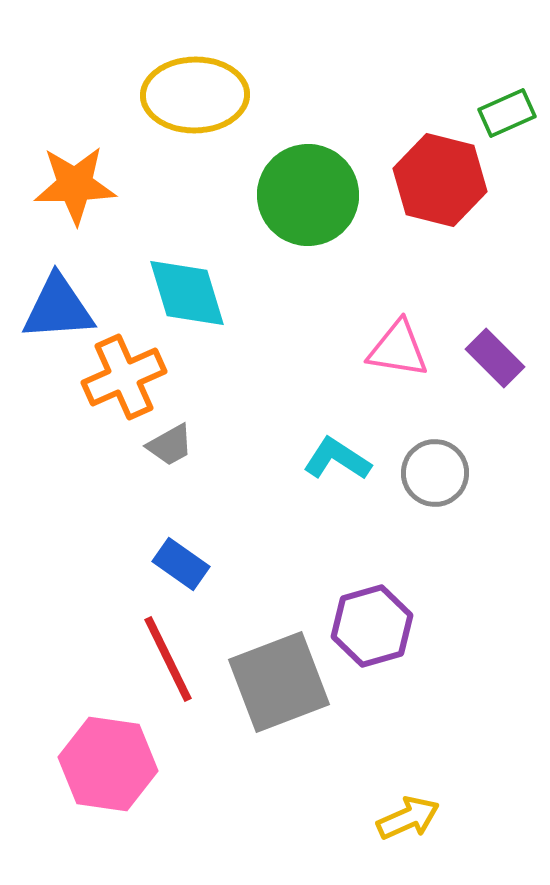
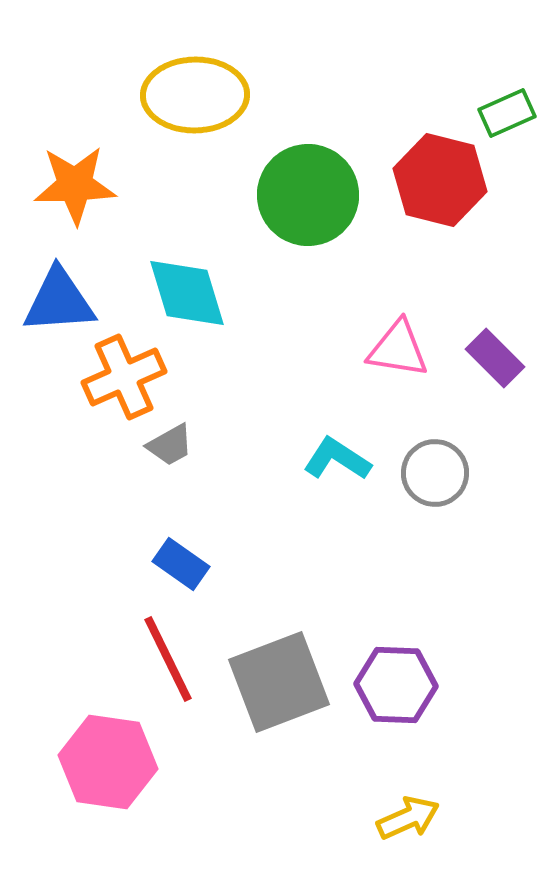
blue triangle: moved 1 px right, 7 px up
purple hexagon: moved 24 px right, 59 px down; rotated 18 degrees clockwise
pink hexagon: moved 2 px up
